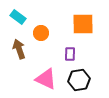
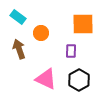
purple rectangle: moved 1 px right, 3 px up
black hexagon: rotated 20 degrees counterclockwise
